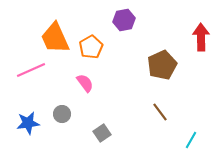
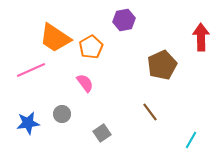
orange trapezoid: rotated 32 degrees counterclockwise
brown line: moved 10 px left
